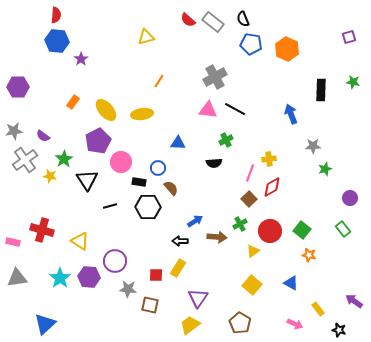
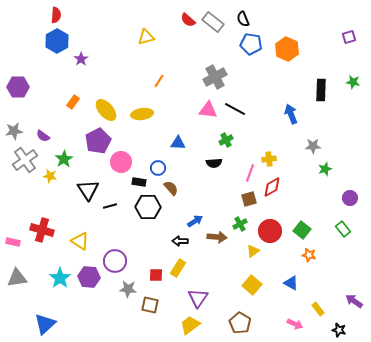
blue hexagon at (57, 41): rotated 25 degrees clockwise
black triangle at (87, 180): moved 1 px right, 10 px down
brown square at (249, 199): rotated 28 degrees clockwise
